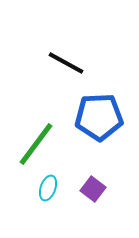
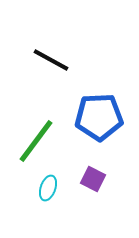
black line: moved 15 px left, 3 px up
green line: moved 3 px up
purple square: moved 10 px up; rotated 10 degrees counterclockwise
